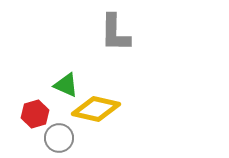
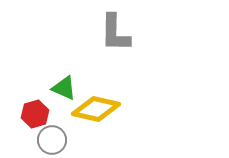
green triangle: moved 2 px left, 3 px down
gray circle: moved 7 px left, 2 px down
